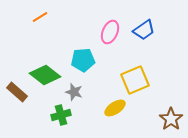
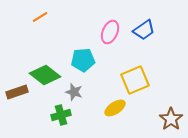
brown rectangle: rotated 60 degrees counterclockwise
